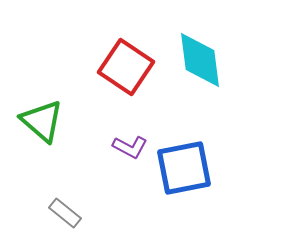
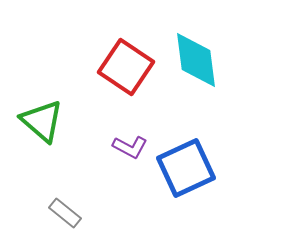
cyan diamond: moved 4 px left
blue square: moved 2 px right; rotated 14 degrees counterclockwise
